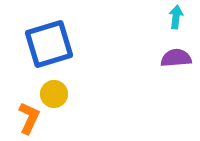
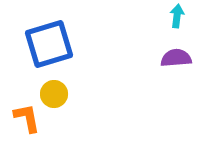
cyan arrow: moved 1 px right, 1 px up
orange L-shape: moved 2 px left; rotated 36 degrees counterclockwise
